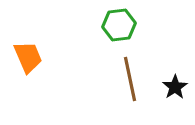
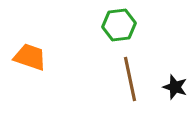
orange trapezoid: moved 2 px right; rotated 48 degrees counterclockwise
black star: rotated 20 degrees counterclockwise
